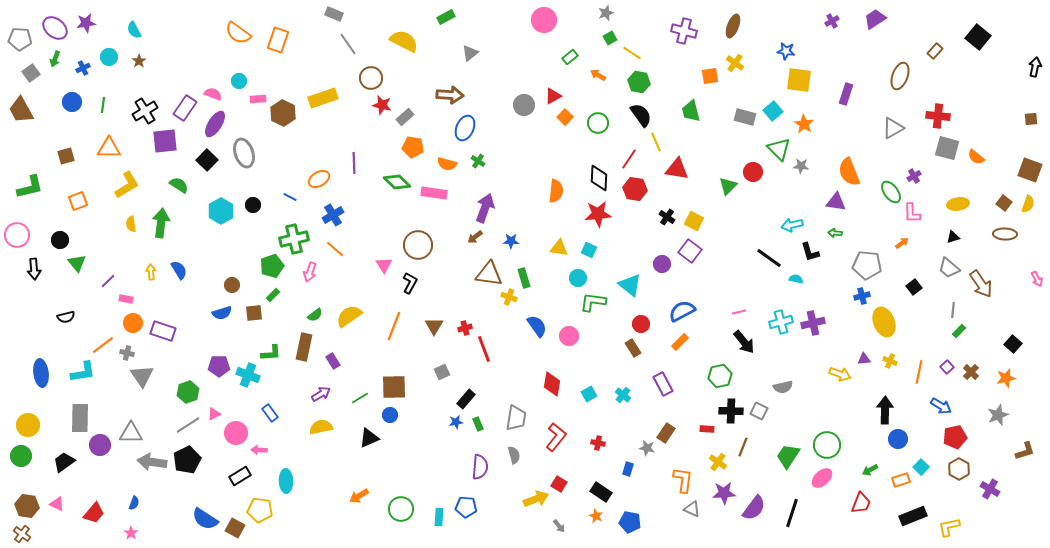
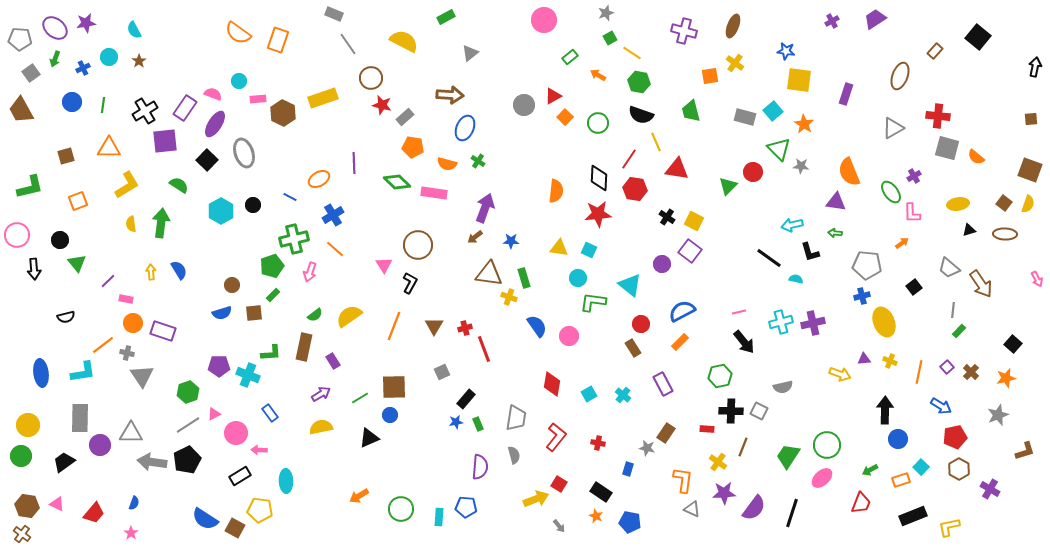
black semicircle at (641, 115): rotated 145 degrees clockwise
black triangle at (953, 237): moved 16 px right, 7 px up
